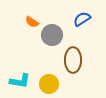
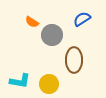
brown ellipse: moved 1 px right
